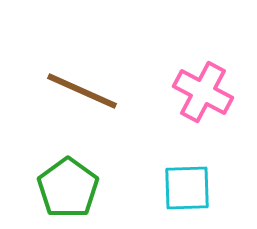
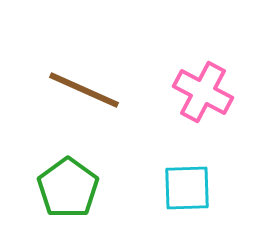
brown line: moved 2 px right, 1 px up
